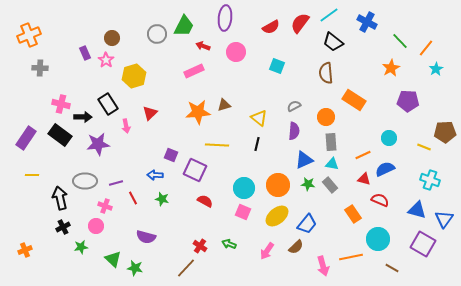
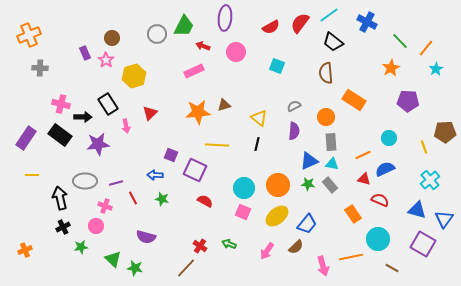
yellow line at (424, 147): rotated 48 degrees clockwise
blue triangle at (304, 160): moved 5 px right, 1 px down
cyan cross at (430, 180): rotated 30 degrees clockwise
